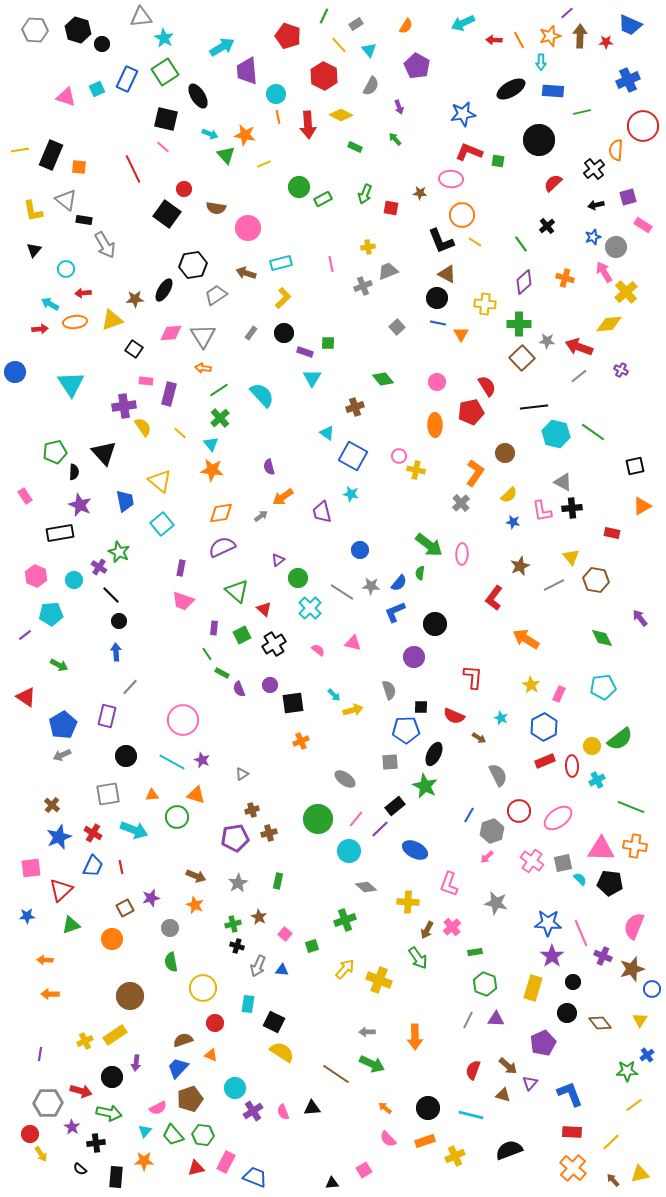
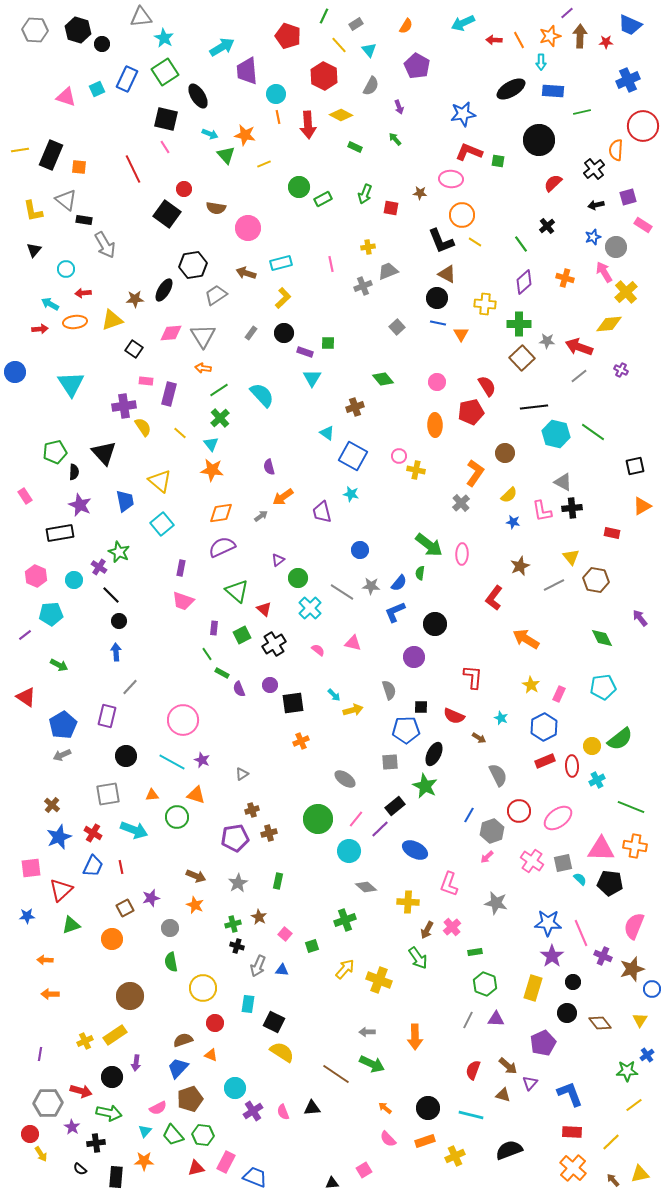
pink line at (163, 147): moved 2 px right; rotated 16 degrees clockwise
